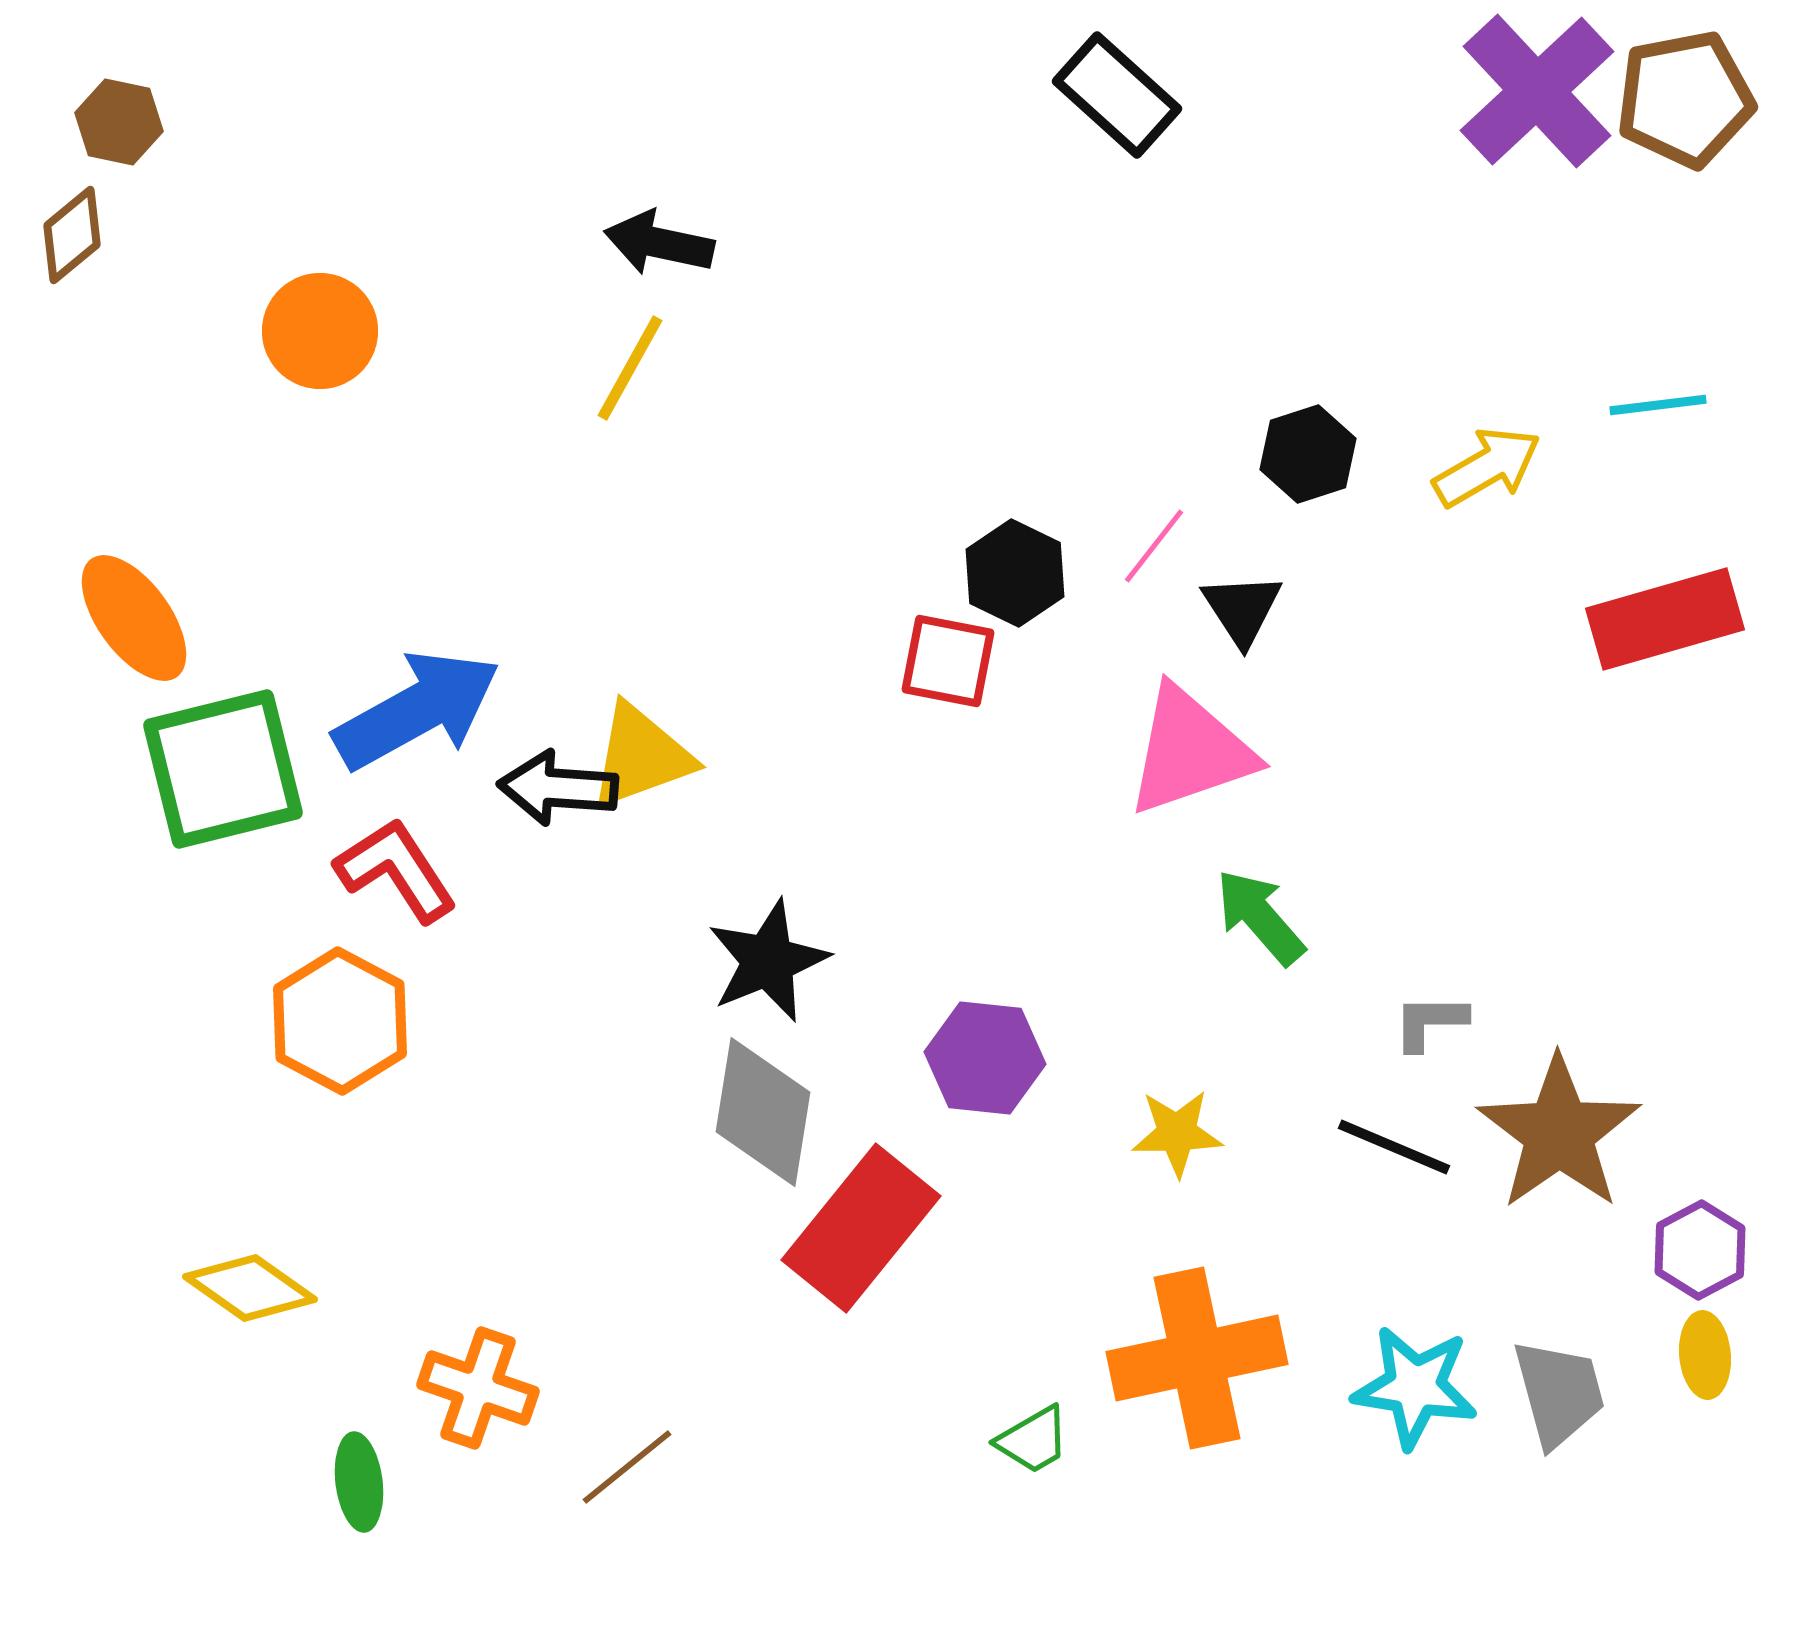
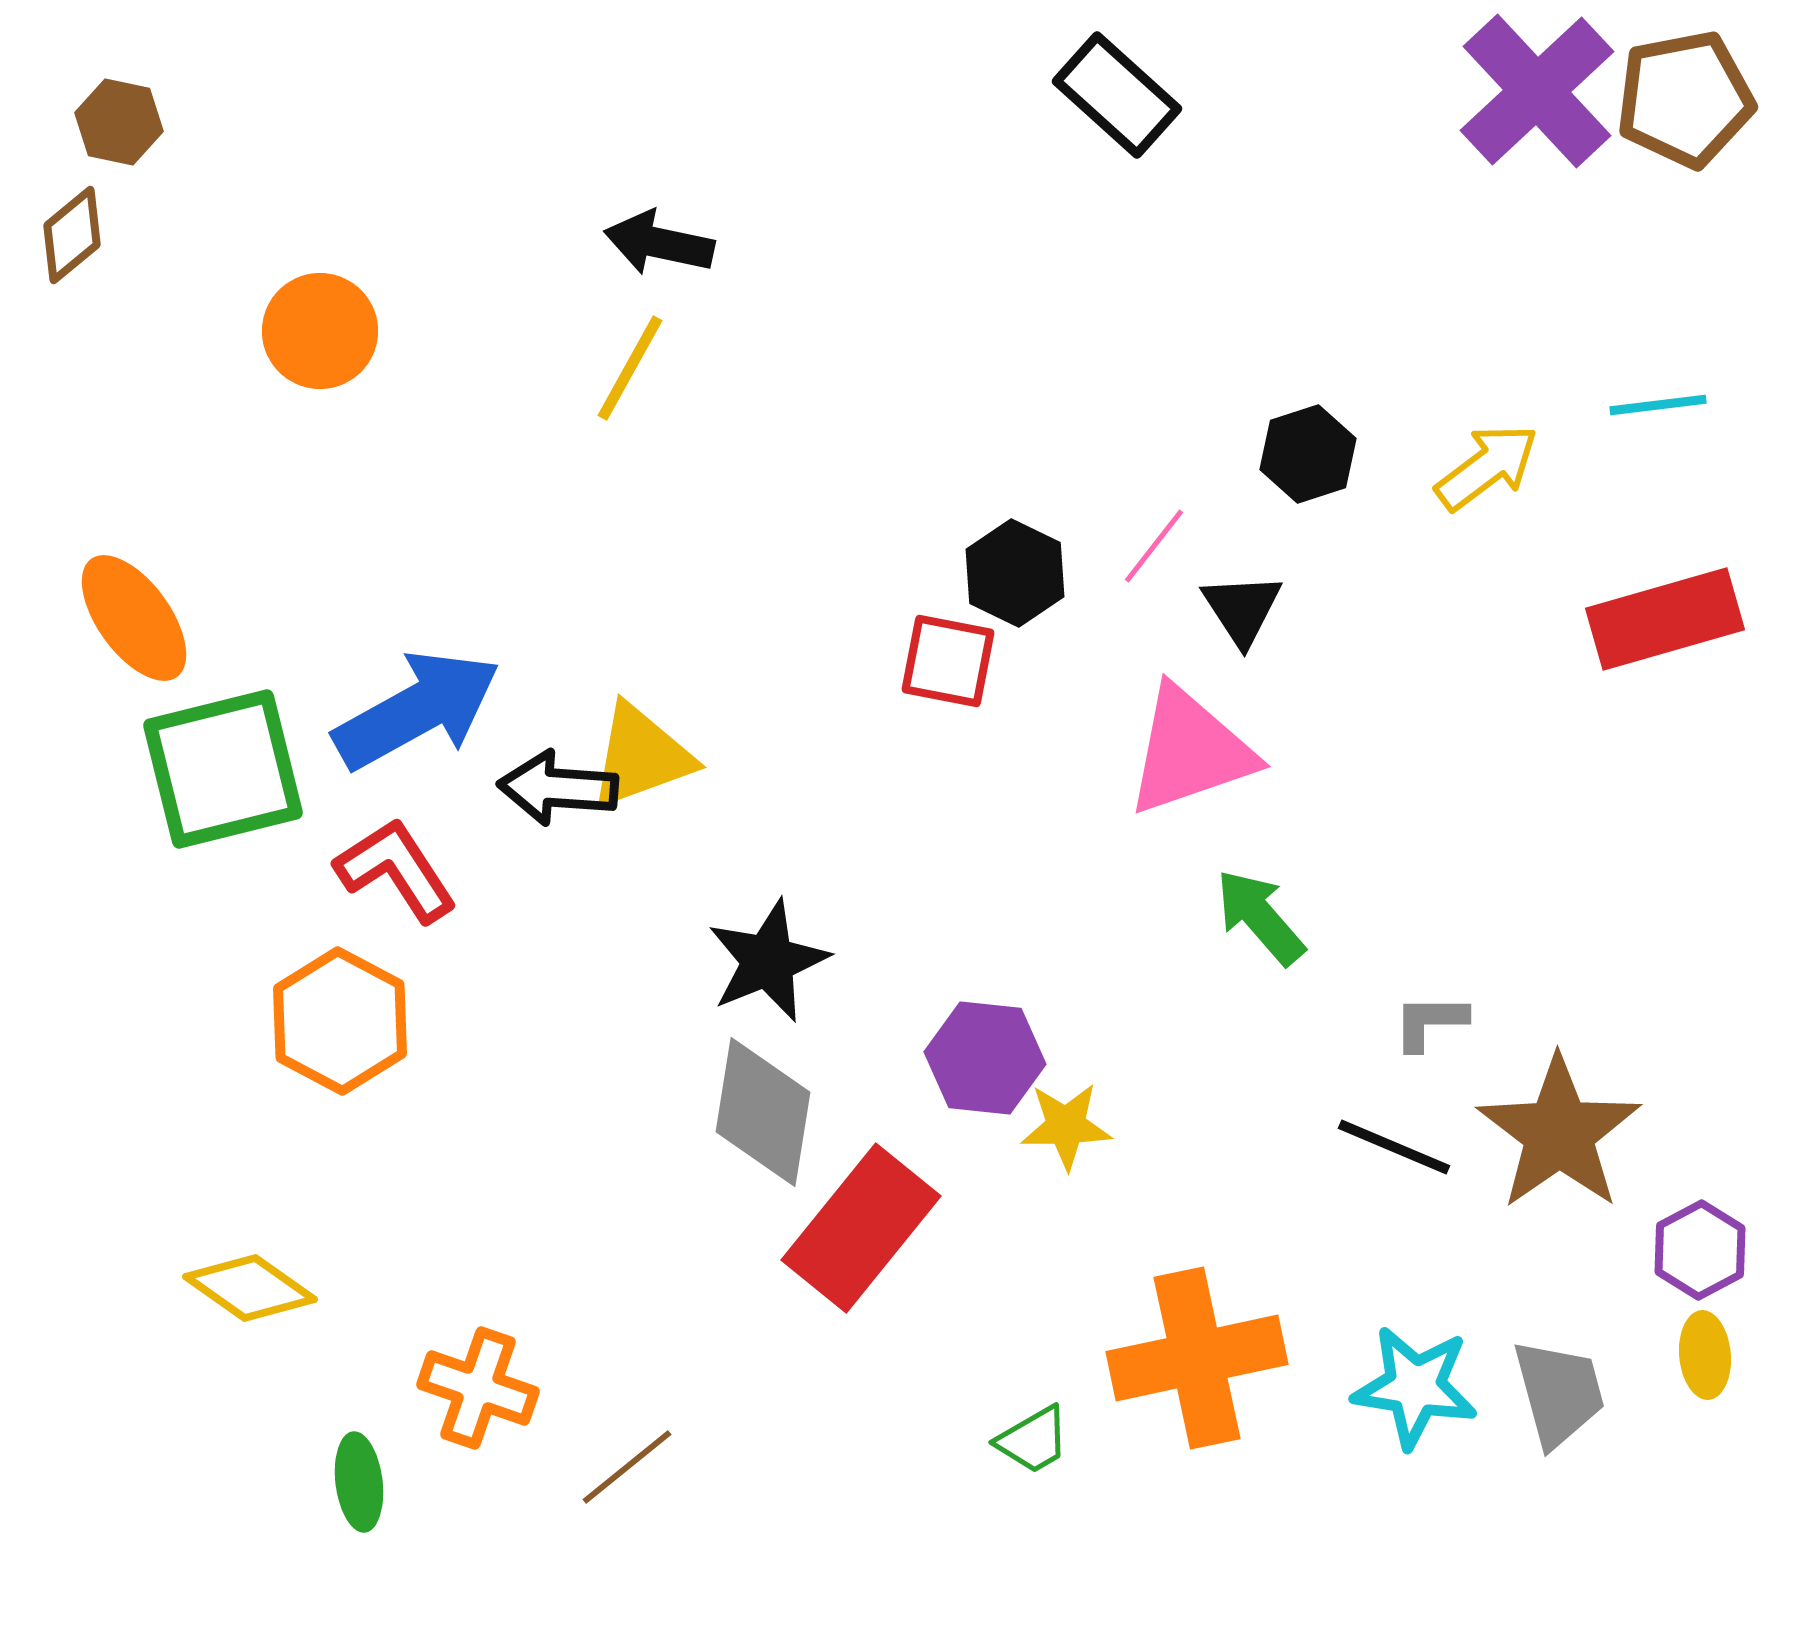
yellow arrow at (1487, 467): rotated 7 degrees counterclockwise
yellow star at (1177, 1133): moved 111 px left, 7 px up
